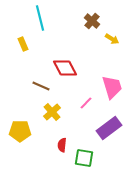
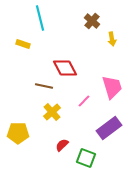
yellow arrow: rotated 48 degrees clockwise
yellow rectangle: rotated 48 degrees counterclockwise
brown line: moved 3 px right; rotated 12 degrees counterclockwise
pink line: moved 2 px left, 2 px up
yellow pentagon: moved 2 px left, 2 px down
red semicircle: rotated 40 degrees clockwise
green square: moved 2 px right; rotated 12 degrees clockwise
